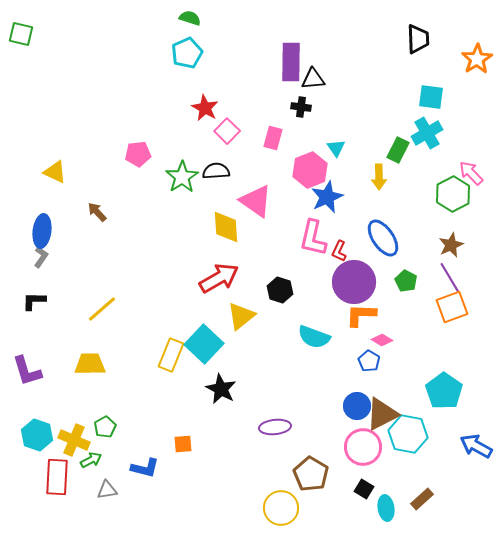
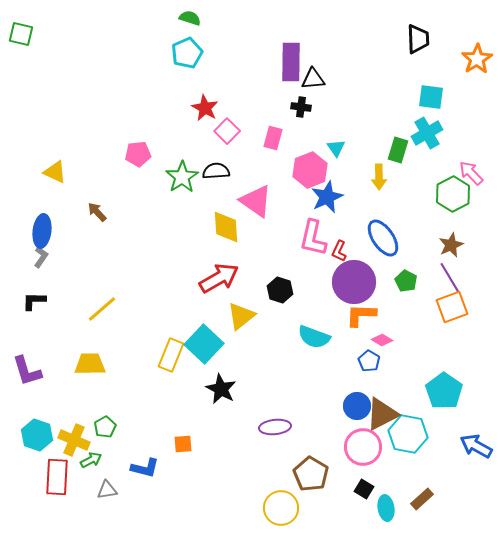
green rectangle at (398, 150): rotated 10 degrees counterclockwise
